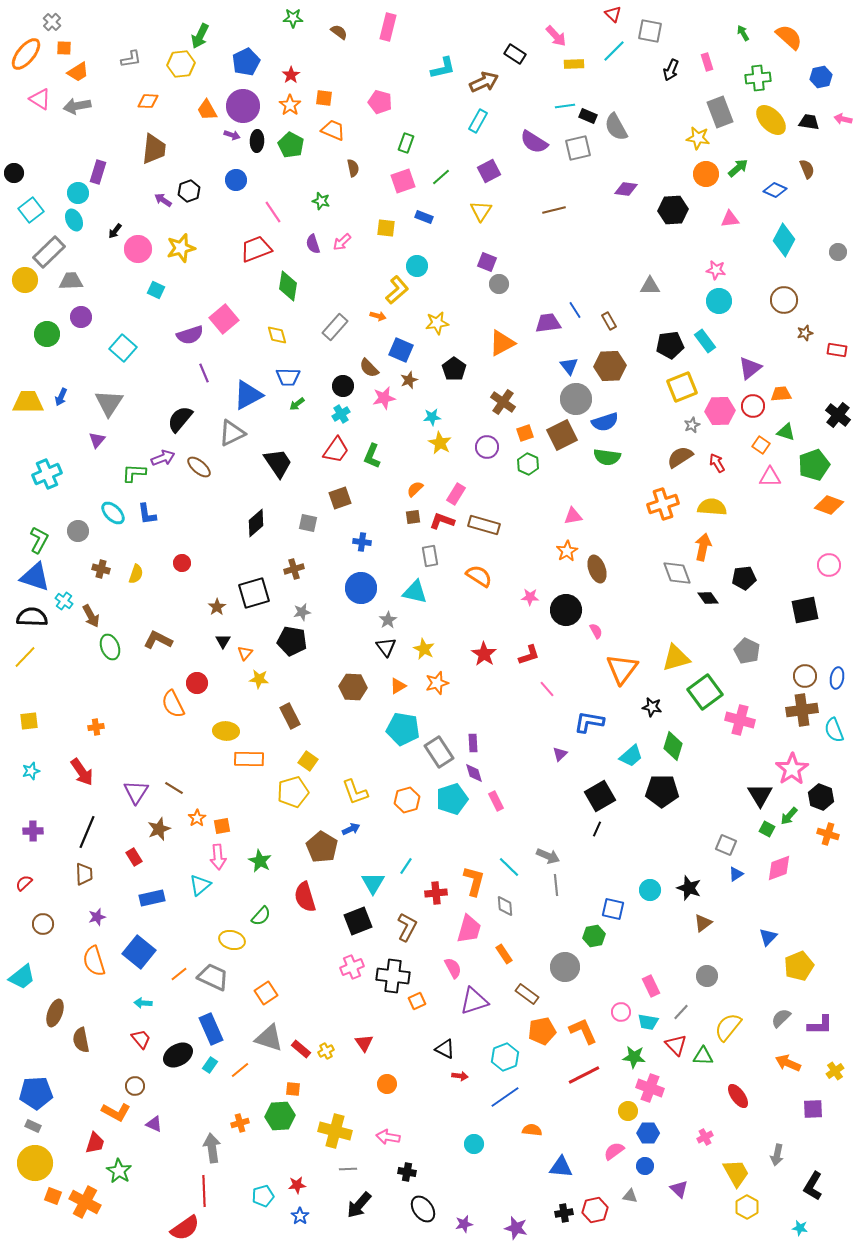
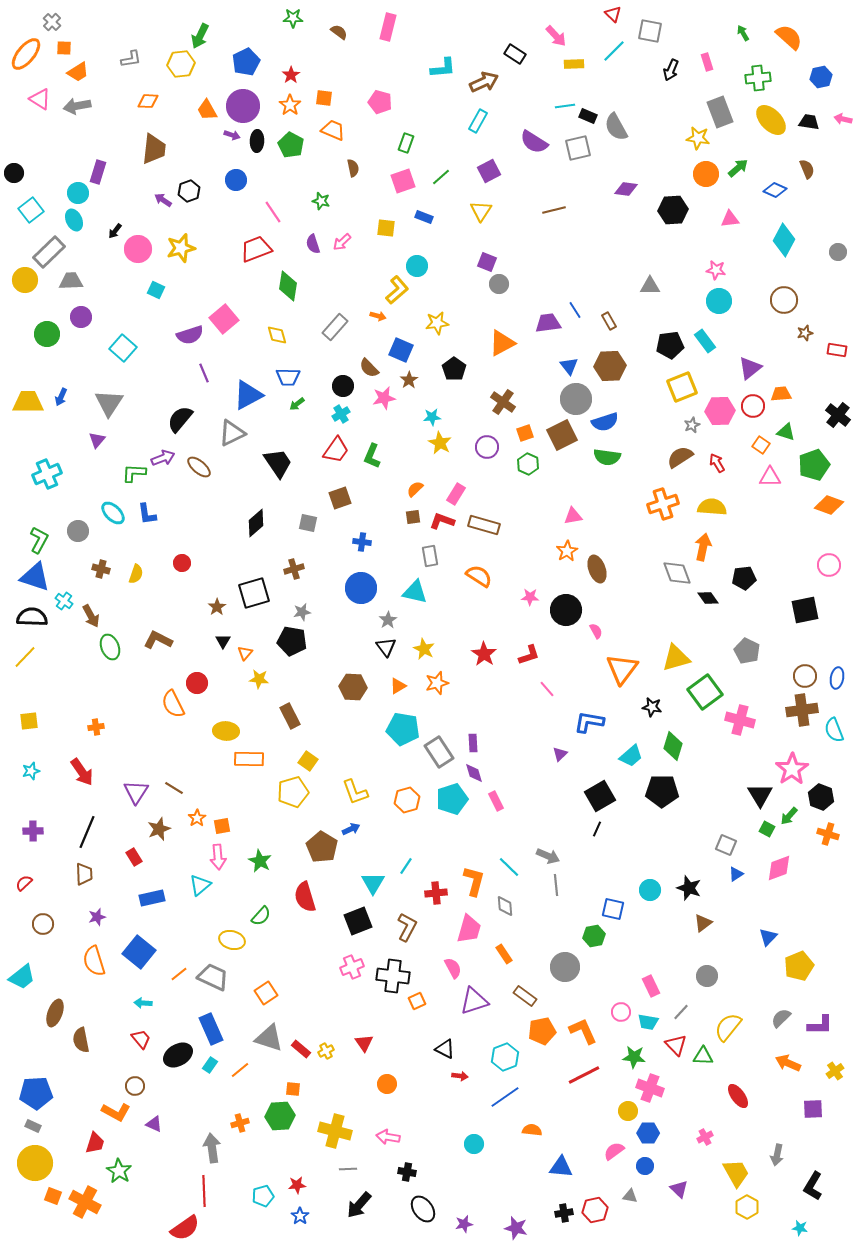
cyan L-shape at (443, 68): rotated 8 degrees clockwise
brown star at (409, 380): rotated 12 degrees counterclockwise
brown rectangle at (527, 994): moved 2 px left, 2 px down
